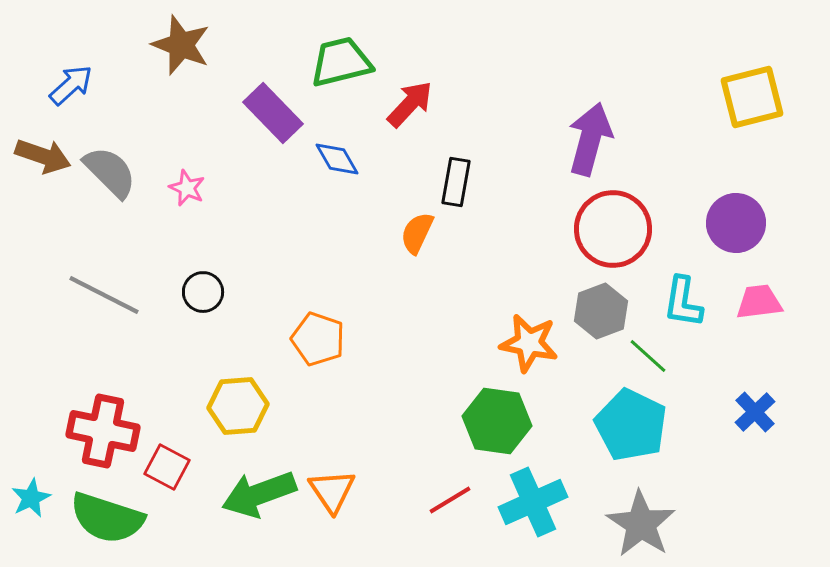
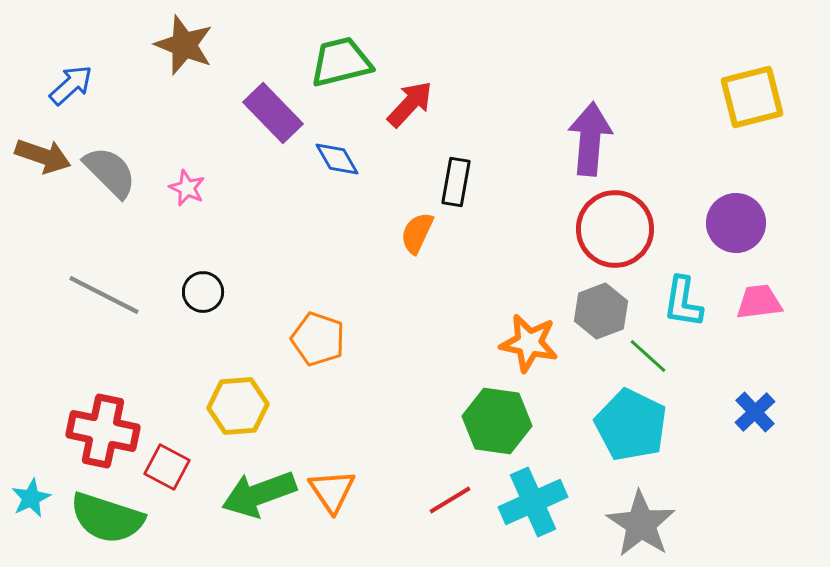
brown star: moved 3 px right
purple arrow: rotated 10 degrees counterclockwise
red circle: moved 2 px right
